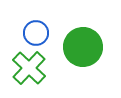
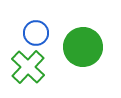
green cross: moved 1 px left, 1 px up
